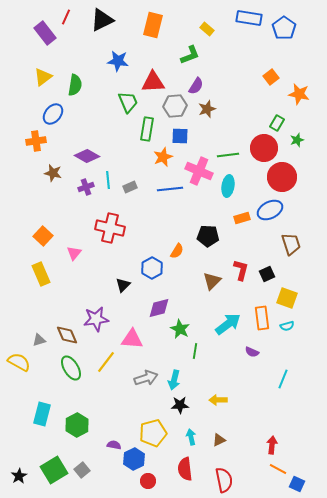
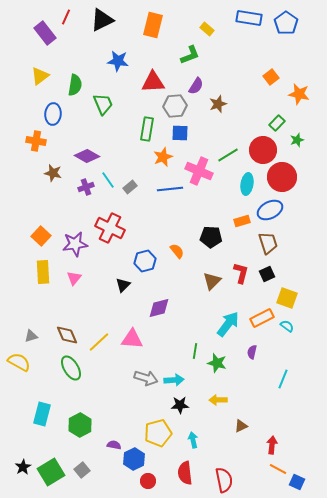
blue pentagon at (284, 28): moved 2 px right, 5 px up
yellow triangle at (43, 77): moved 3 px left, 1 px up
green trapezoid at (128, 102): moved 25 px left, 2 px down
brown star at (207, 109): moved 11 px right, 5 px up
blue ellipse at (53, 114): rotated 35 degrees counterclockwise
green rectangle at (277, 123): rotated 14 degrees clockwise
blue square at (180, 136): moved 3 px up
orange cross at (36, 141): rotated 18 degrees clockwise
red circle at (264, 148): moved 1 px left, 2 px down
green line at (228, 155): rotated 25 degrees counterclockwise
cyan line at (108, 180): rotated 30 degrees counterclockwise
cyan ellipse at (228, 186): moved 19 px right, 2 px up
gray rectangle at (130, 187): rotated 16 degrees counterclockwise
orange rectangle at (242, 218): moved 3 px down
red cross at (110, 228): rotated 12 degrees clockwise
orange square at (43, 236): moved 2 px left
black pentagon at (208, 236): moved 3 px right, 1 px down
brown trapezoid at (291, 244): moved 23 px left, 1 px up
orange semicircle at (177, 251): rotated 70 degrees counterclockwise
pink triangle at (74, 253): moved 25 px down
blue hexagon at (152, 268): moved 7 px left, 7 px up; rotated 15 degrees clockwise
red L-shape at (241, 270): moved 3 px down
yellow rectangle at (41, 274): moved 2 px right, 2 px up; rotated 20 degrees clockwise
orange rectangle at (262, 318): rotated 70 degrees clockwise
purple star at (96, 319): moved 21 px left, 75 px up
cyan arrow at (228, 324): rotated 16 degrees counterclockwise
cyan semicircle at (287, 326): rotated 128 degrees counterclockwise
green star at (180, 329): moved 37 px right, 34 px down; rotated 12 degrees counterclockwise
gray triangle at (39, 340): moved 8 px left, 4 px up
purple semicircle at (252, 352): rotated 80 degrees clockwise
yellow line at (106, 362): moved 7 px left, 20 px up; rotated 10 degrees clockwise
gray arrow at (146, 378): rotated 35 degrees clockwise
cyan arrow at (174, 380): rotated 108 degrees counterclockwise
green hexagon at (77, 425): moved 3 px right
yellow pentagon at (153, 433): moved 5 px right
cyan arrow at (191, 437): moved 2 px right, 3 px down
brown triangle at (219, 440): moved 22 px right, 14 px up
red semicircle at (185, 469): moved 4 px down
green square at (54, 470): moved 3 px left, 2 px down
black star at (19, 476): moved 4 px right, 9 px up
blue square at (297, 484): moved 2 px up
